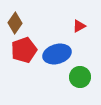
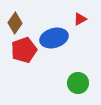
red triangle: moved 1 px right, 7 px up
blue ellipse: moved 3 px left, 16 px up
green circle: moved 2 px left, 6 px down
